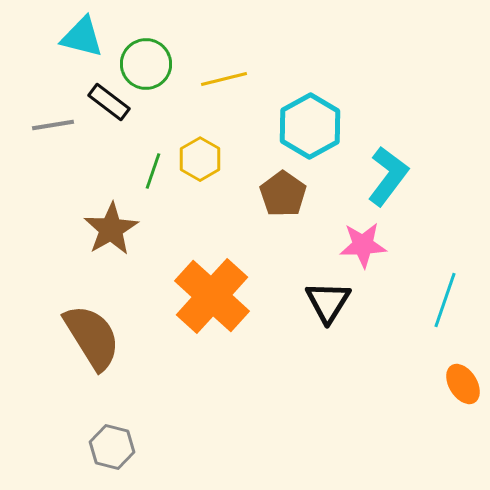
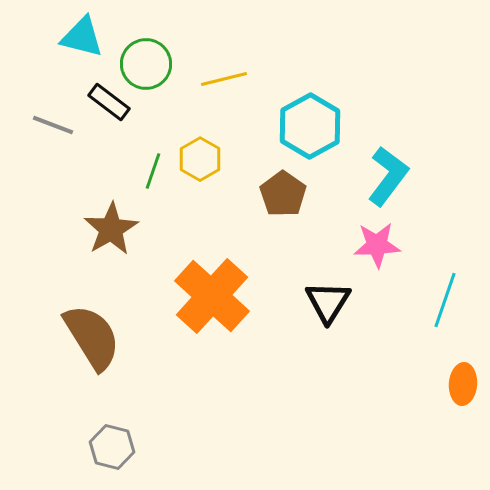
gray line: rotated 30 degrees clockwise
pink star: moved 14 px right
orange ellipse: rotated 36 degrees clockwise
